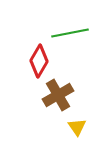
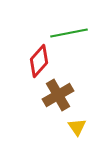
green line: moved 1 px left
red diamond: rotated 12 degrees clockwise
